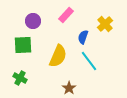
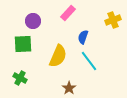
pink rectangle: moved 2 px right, 2 px up
yellow cross: moved 8 px right, 4 px up; rotated 21 degrees clockwise
green square: moved 1 px up
